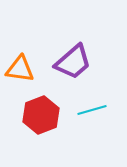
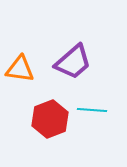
cyan line: rotated 20 degrees clockwise
red hexagon: moved 9 px right, 4 px down
